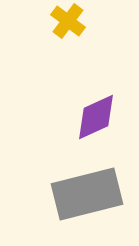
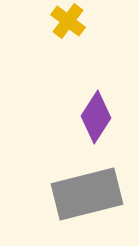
purple diamond: rotated 33 degrees counterclockwise
